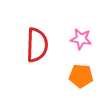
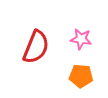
red semicircle: moved 1 px left, 2 px down; rotated 20 degrees clockwise
